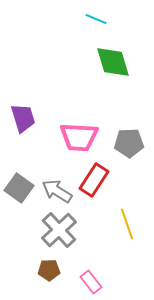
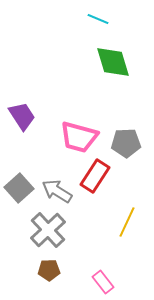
cyan line: moved 2 px right
purple trapezoid: moved 1 px left, 2 px up; rotated 16 degrees counterclockwise
pink trapezoid: rotated 12 degrees clockwise
gray pentagon: moved 3 px left
red rectangle: moved 1 px right, 4 px up
gray square: rotated 12 degrees clockwise
yellow line: moved 2 px up; rotated 44 degrees clockwise
gray cross: moved 11 px left
pink rectangle: moved 12 px right
